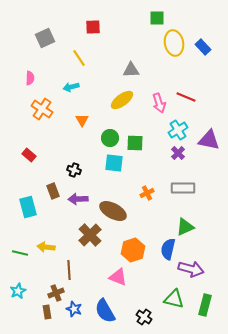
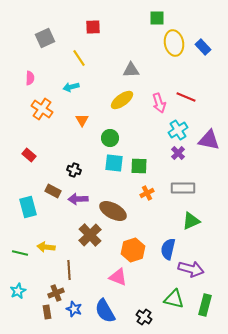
green square at (135, 143): moved 4 px right, 23 px down
brown rectangle at (53, 191): rotated 42 degrees counterclockwise
green triangle at (185, 227): moved 6 px right, 6 px up
